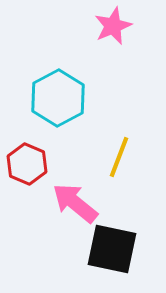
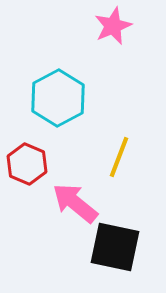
black square: moved 3 px right, 2 px up
